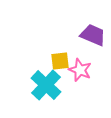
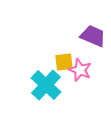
purple trapezoid: moved 1 px down
yellow square: moved 4 px right, 1 px down
